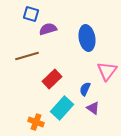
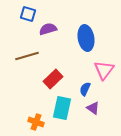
blue square: moved 3 px left
blue ellipse: moved 1 px left
pink triangle: moved 3 px left, 1 px up
red rectangle: moved 1 px right
cyan rectangle: rotated 30 degrees counterclockwise
